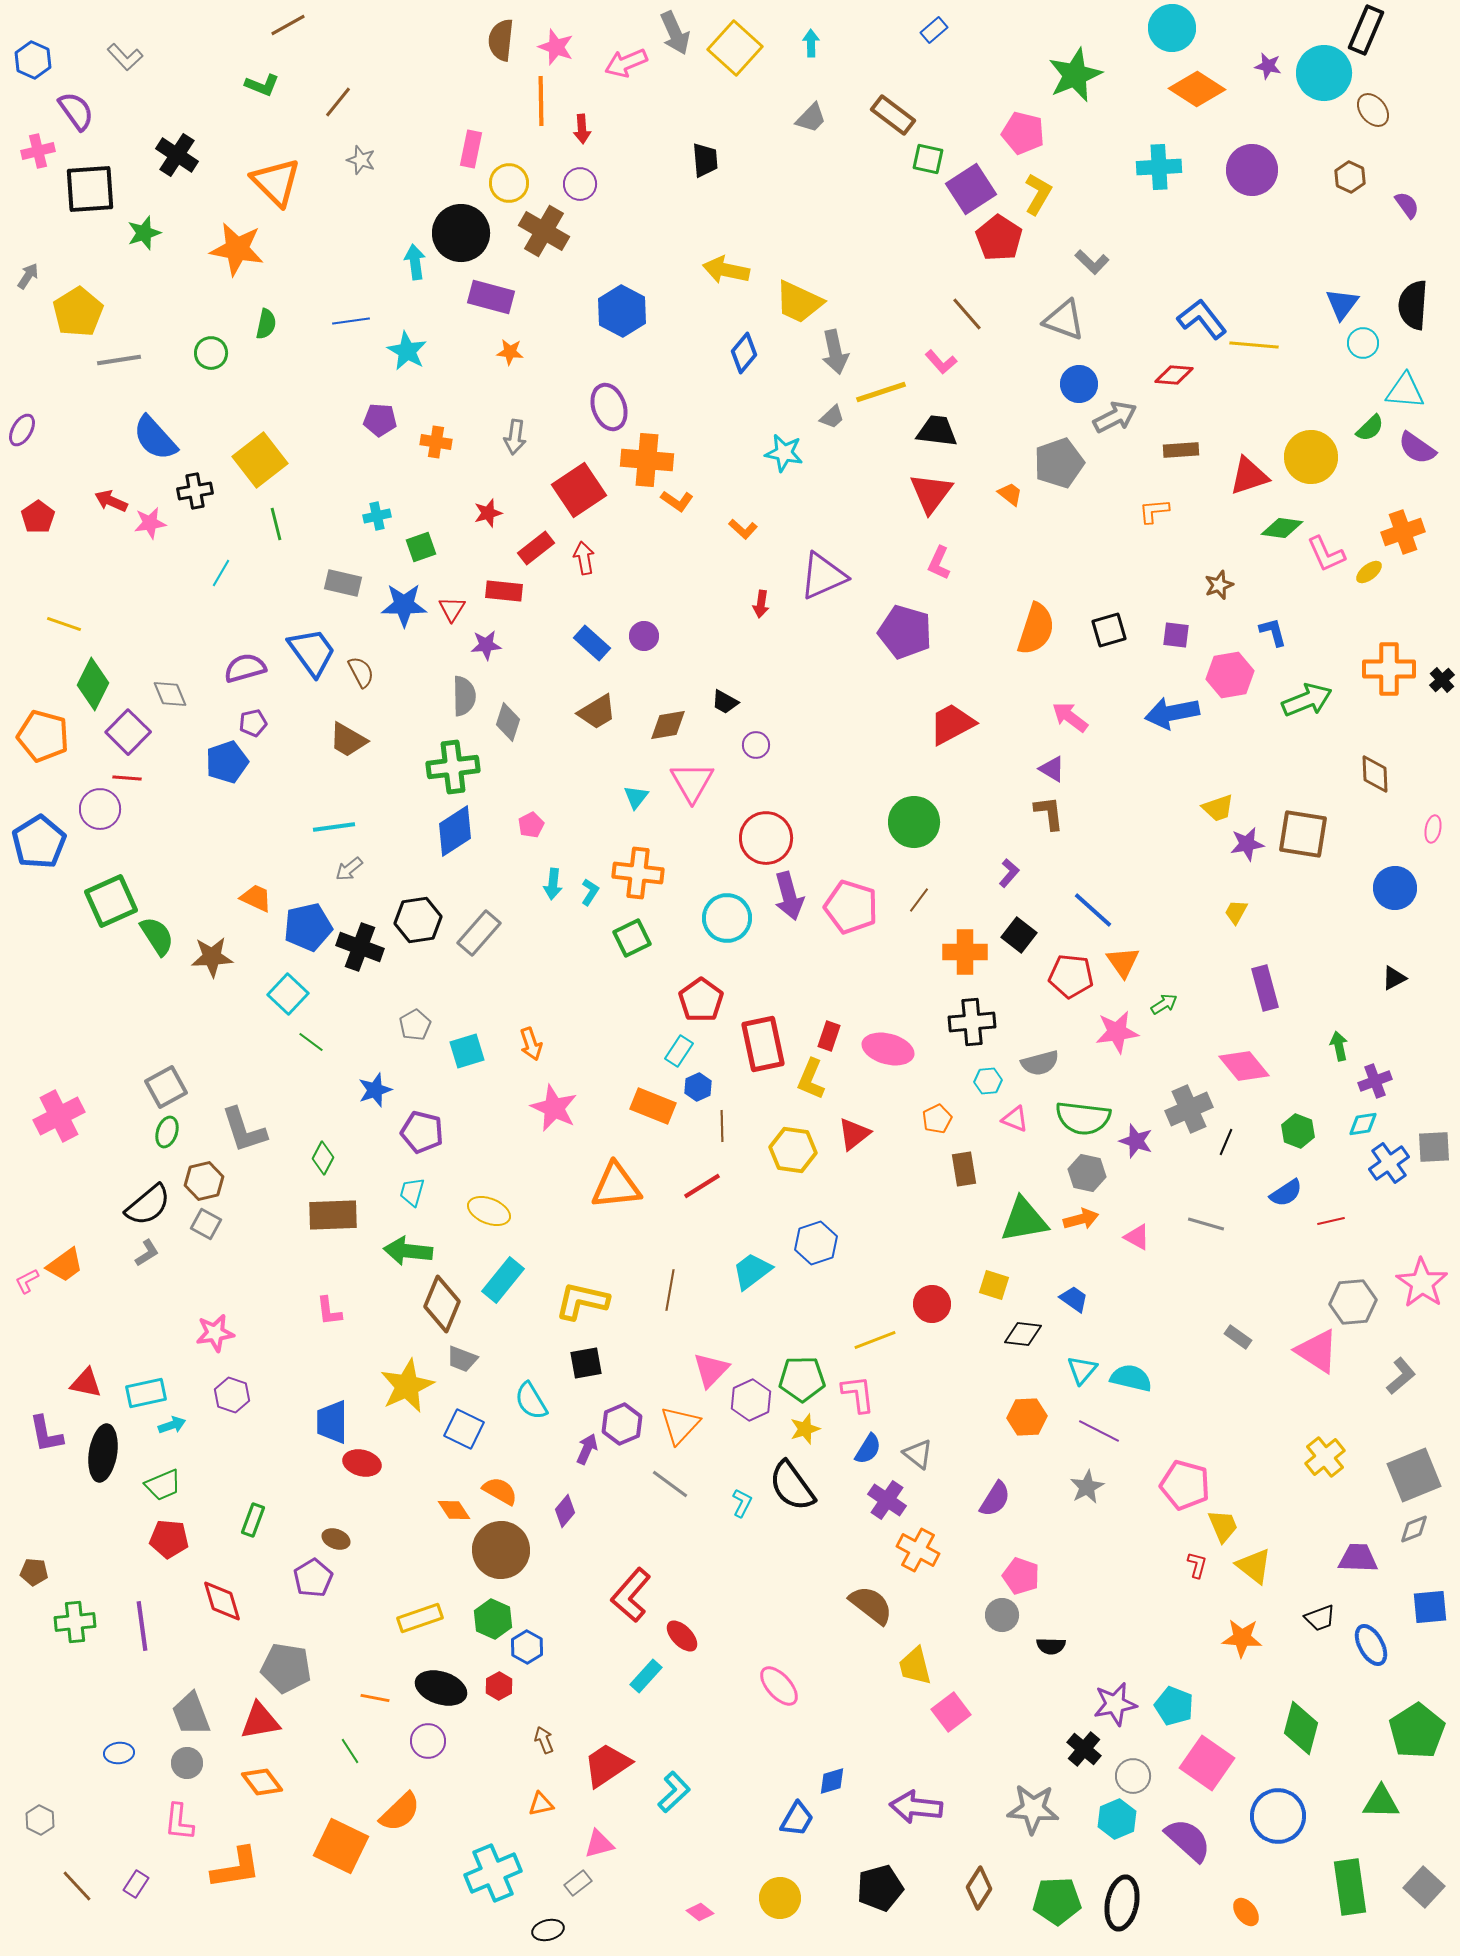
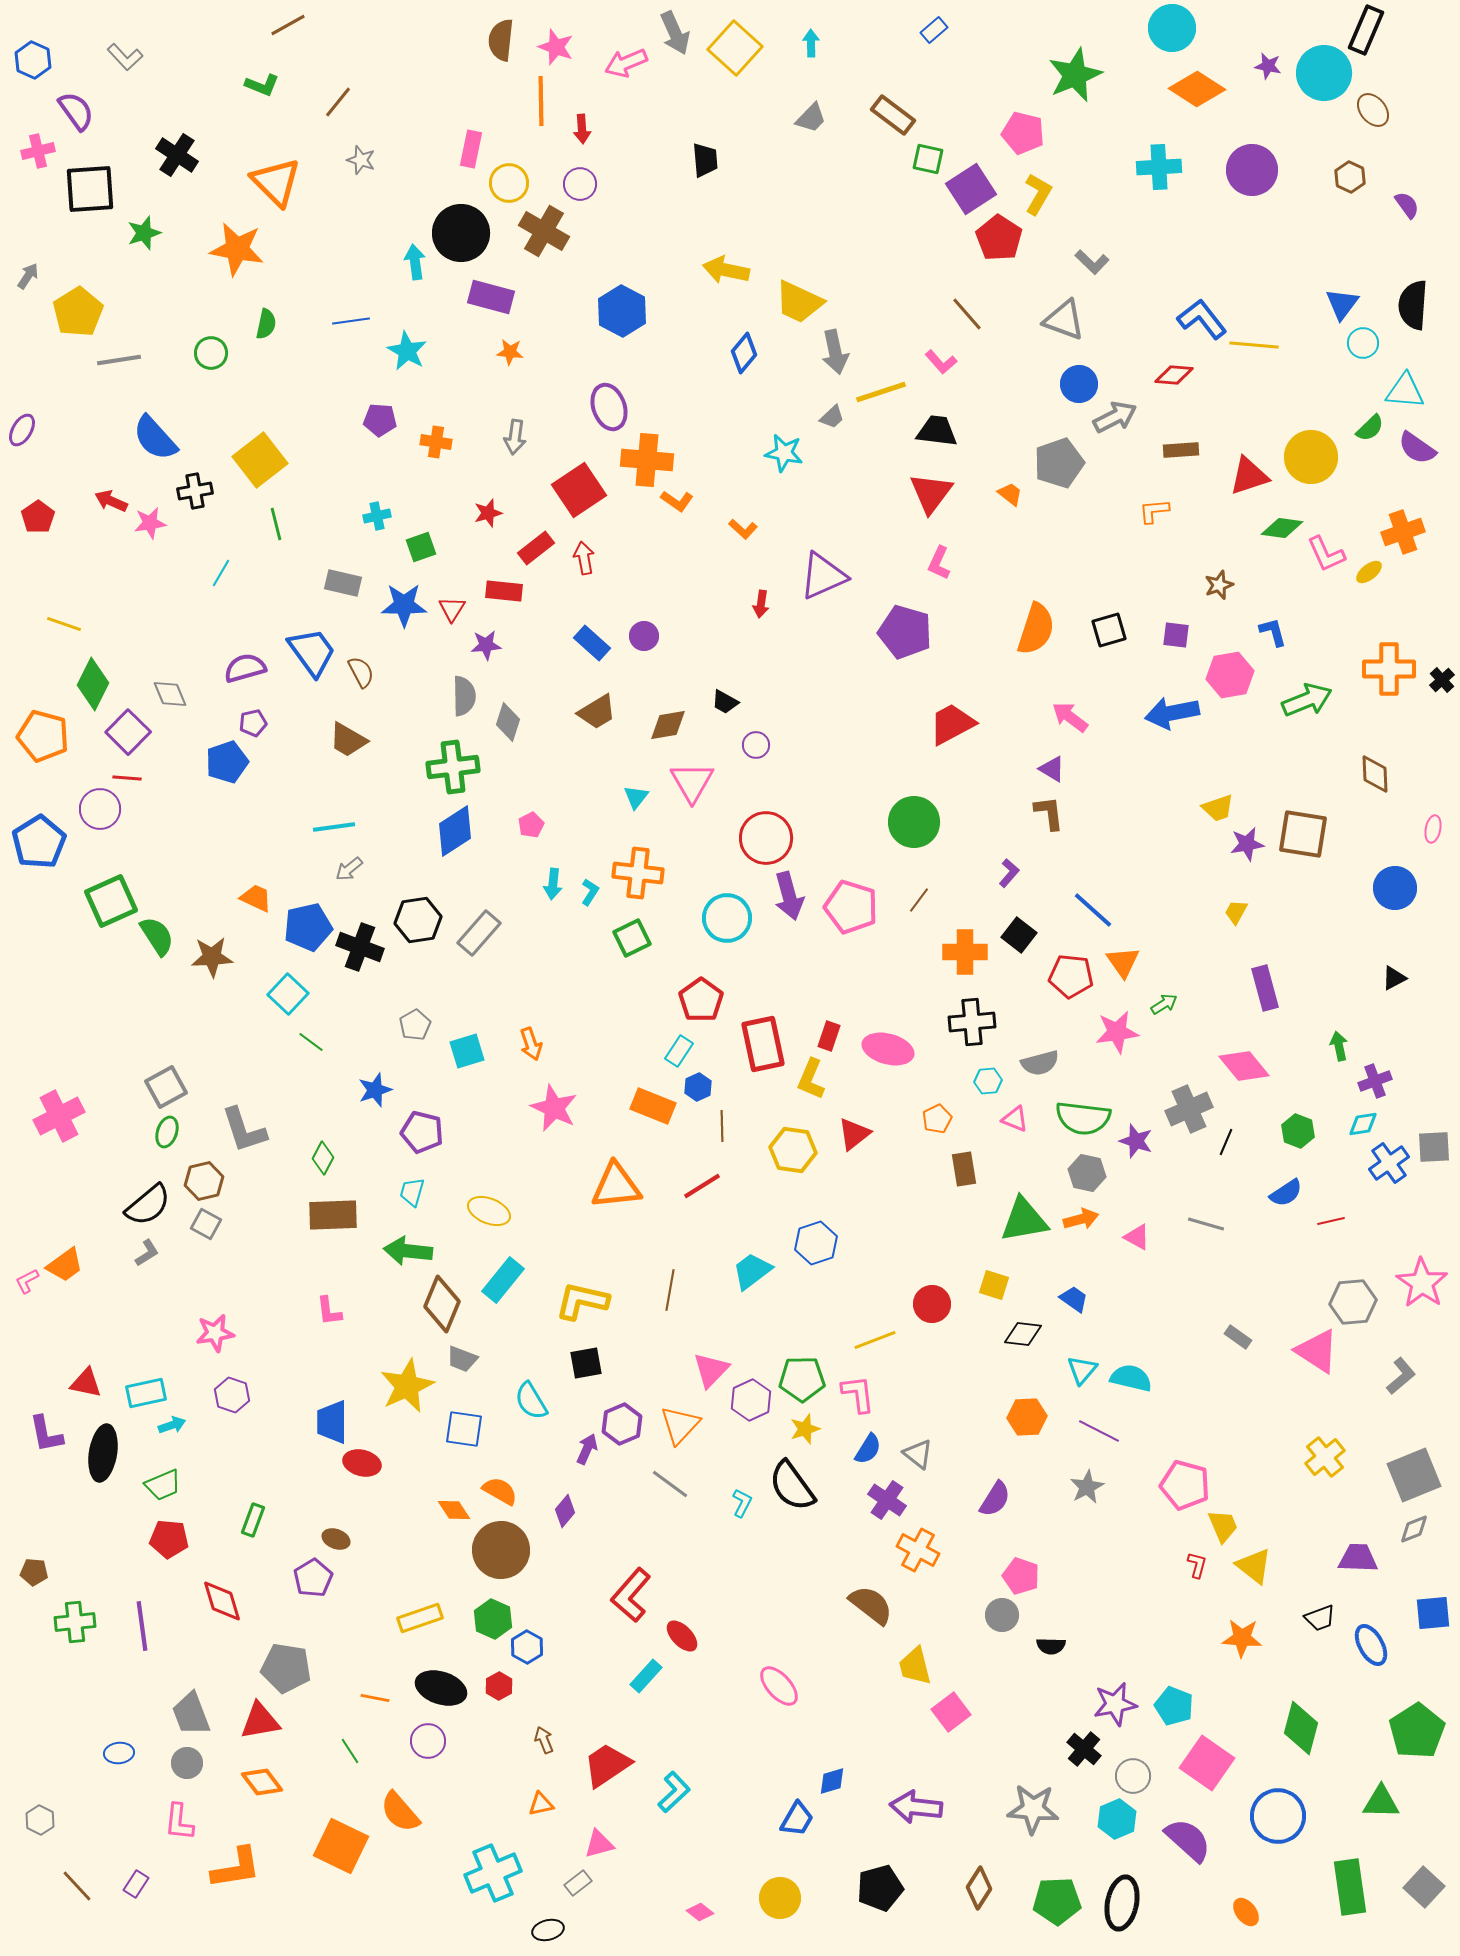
blue square at (464, 1429): rotated 18 degrees counterclockwise
blue square at (1430, 1607): moved 3 px right, 6 px down
orange semicircle at (400, 1812): rotated 93 degrees clockwise
